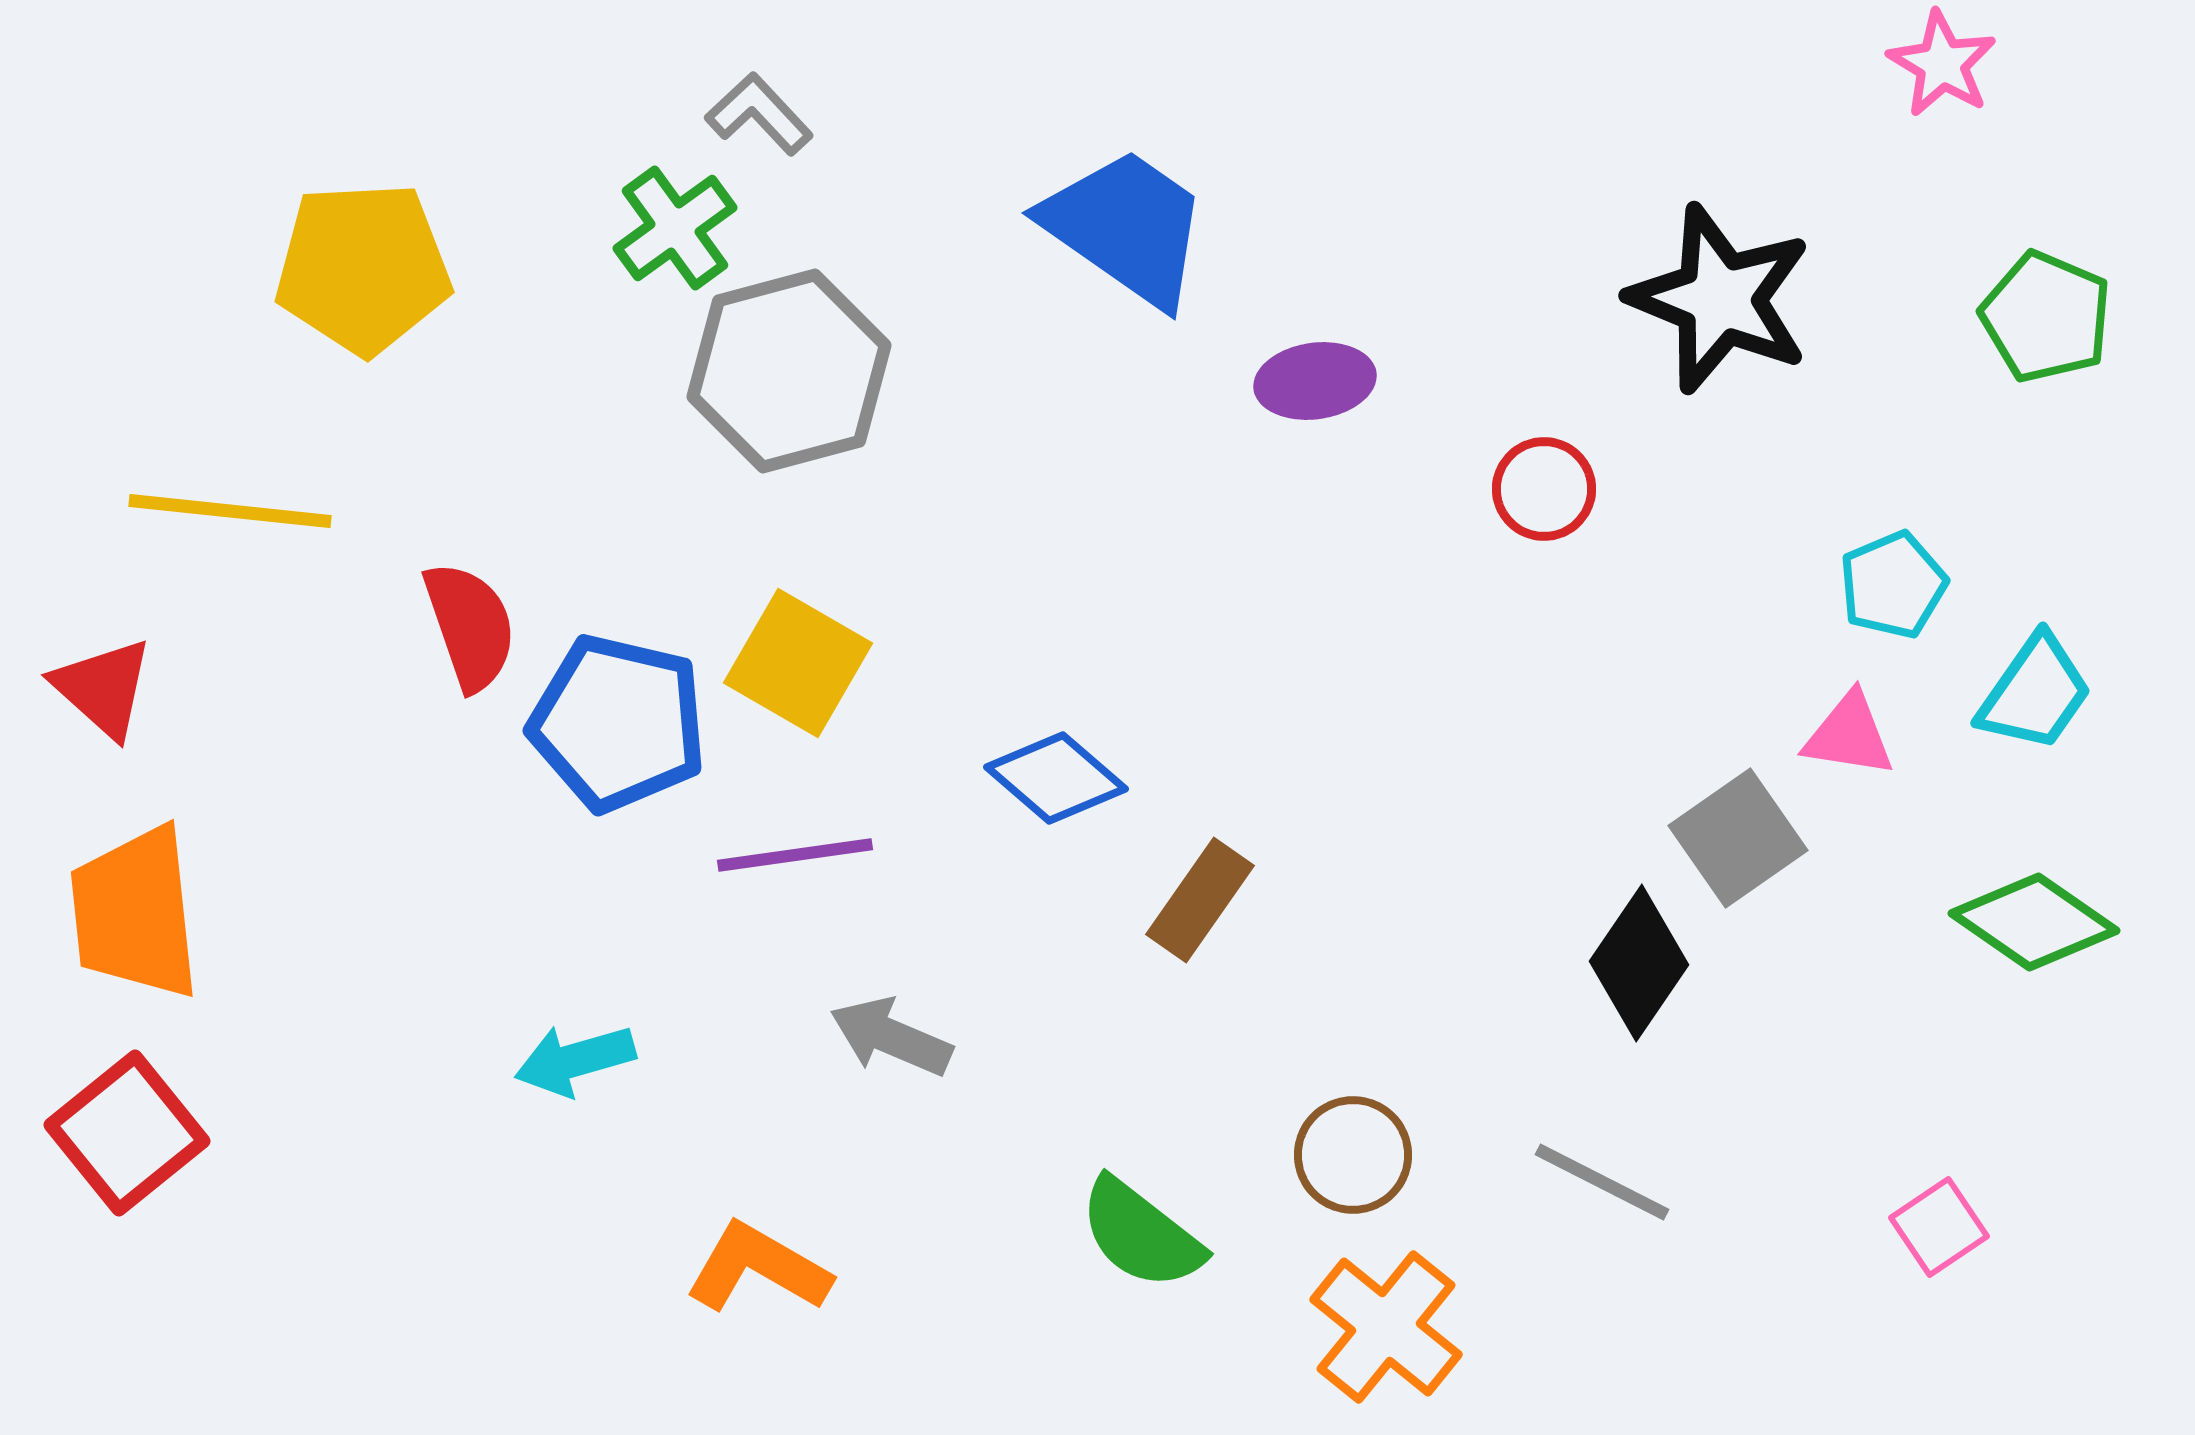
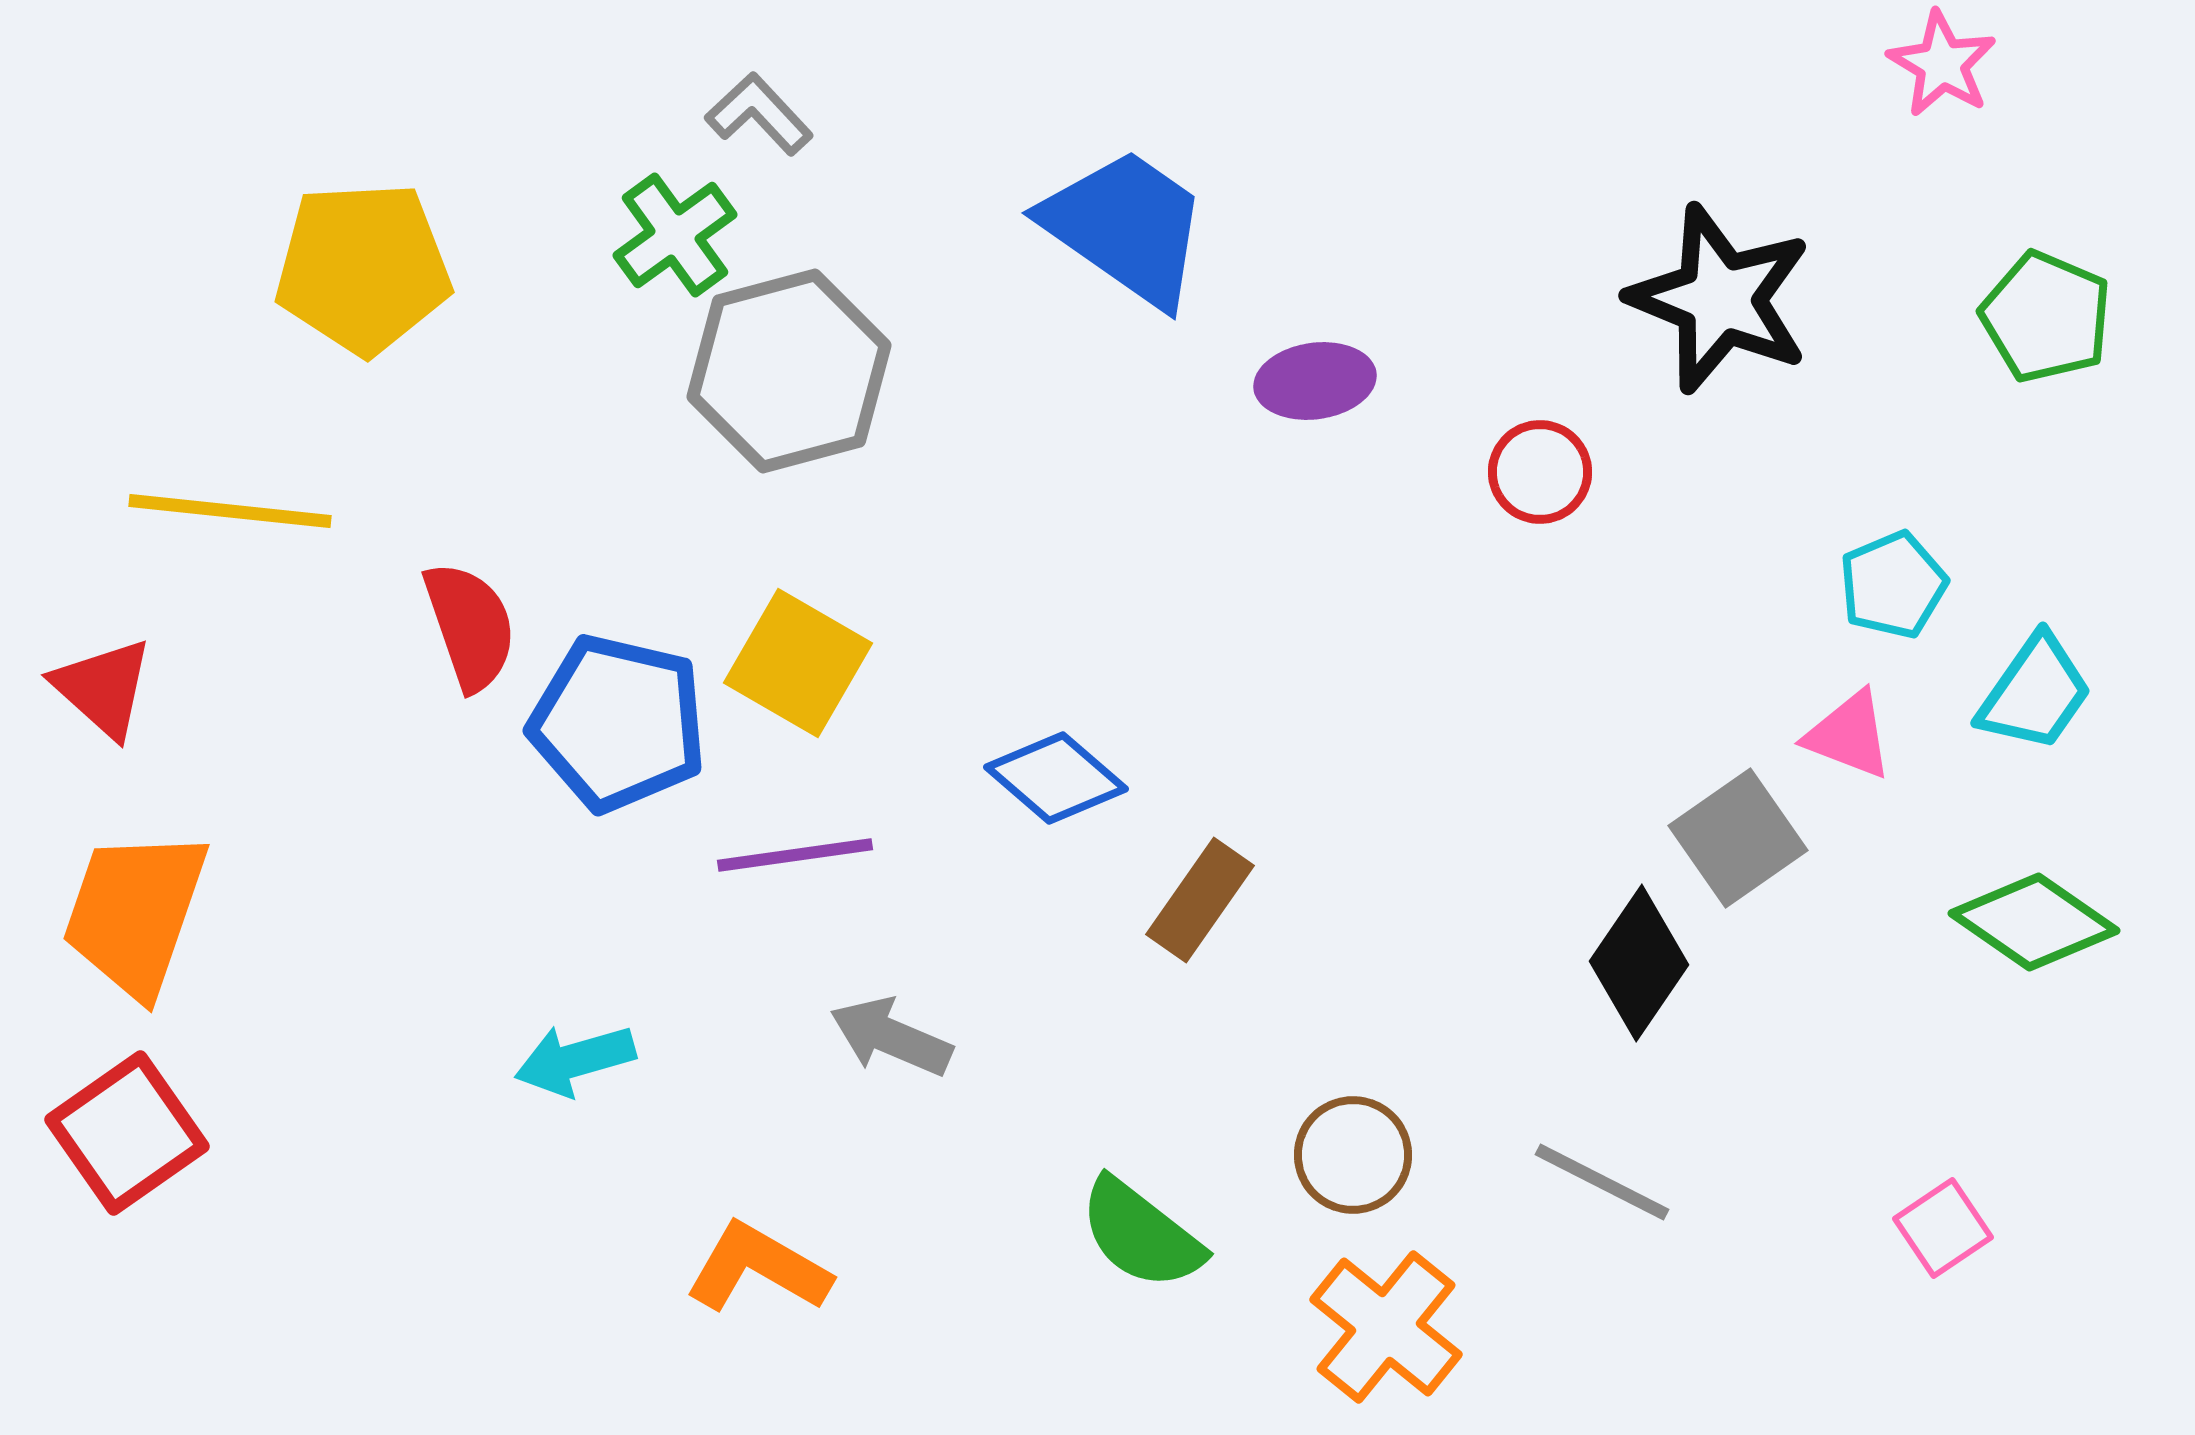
green cross: moved 7 px down
red circle: moved 4 px left, 17 px up
pink triangle: rotated 12 degrees clockwise
orange trapezoid: rotated 25 degrees clockwise
red square: rotated 4 degrees clockwise
pink square: moved 4 px right, 1 px down
